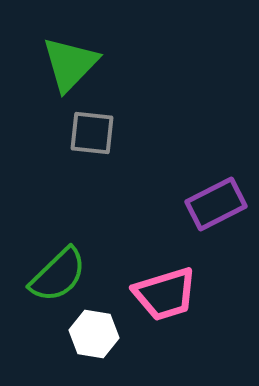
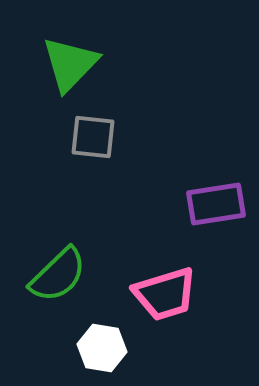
gray square: moved 1 px right, 4 px down
purple rectangle: rotated 18 degrees clockwise
white hexagon: moved 8 px right, 14 px down
